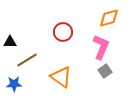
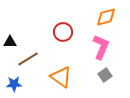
orange diamond: moved 3 px left, 1 px up
brown line: moved 1 px right, 1 px up
gray square: moved 4 px down
